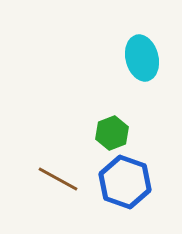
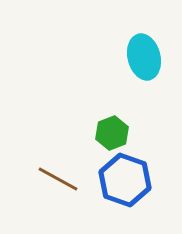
cyan ellipse: moved 2 px right, 1 px up
blue hexagon: moved 2 px up
